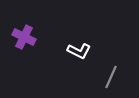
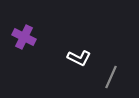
white L-shape: moved 7 px down
